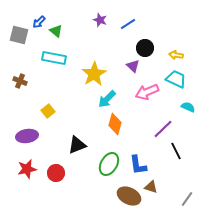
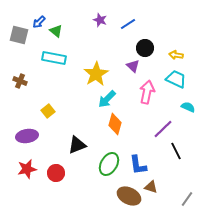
yellow star: moved 2 px right
pink arrow: rotated 125 degrees clockwise
